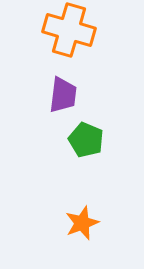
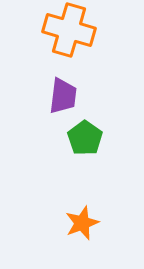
purple trapezoid: moved 1 px down
green pentagon: moved 1 px left, 2 px up; rotated 12 degrees clockwise
